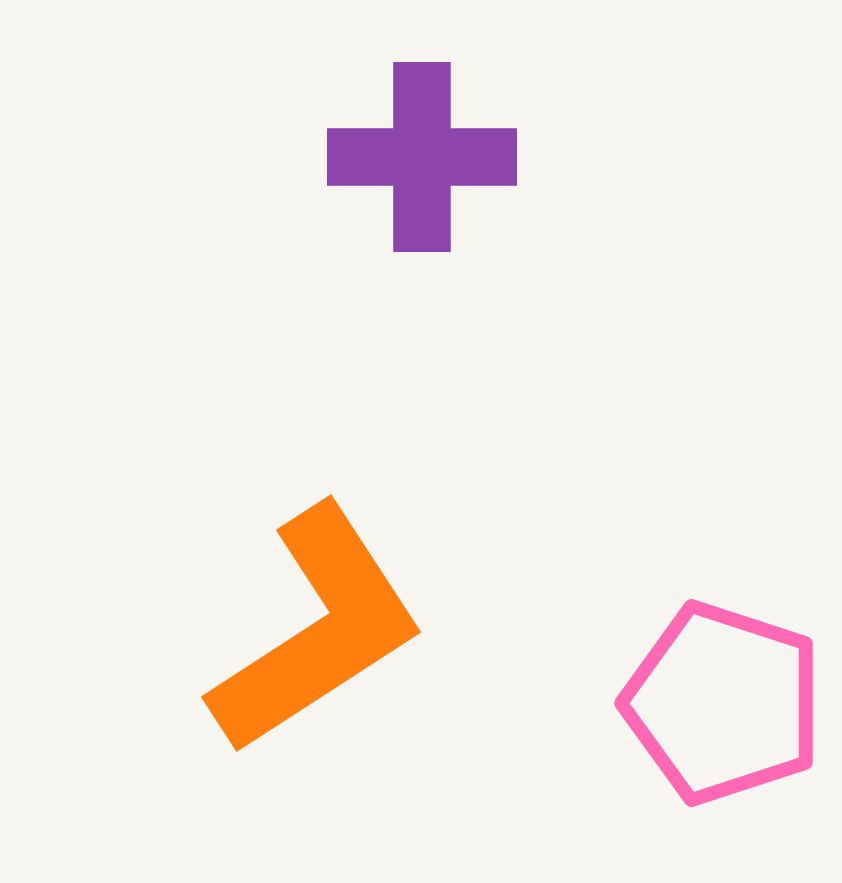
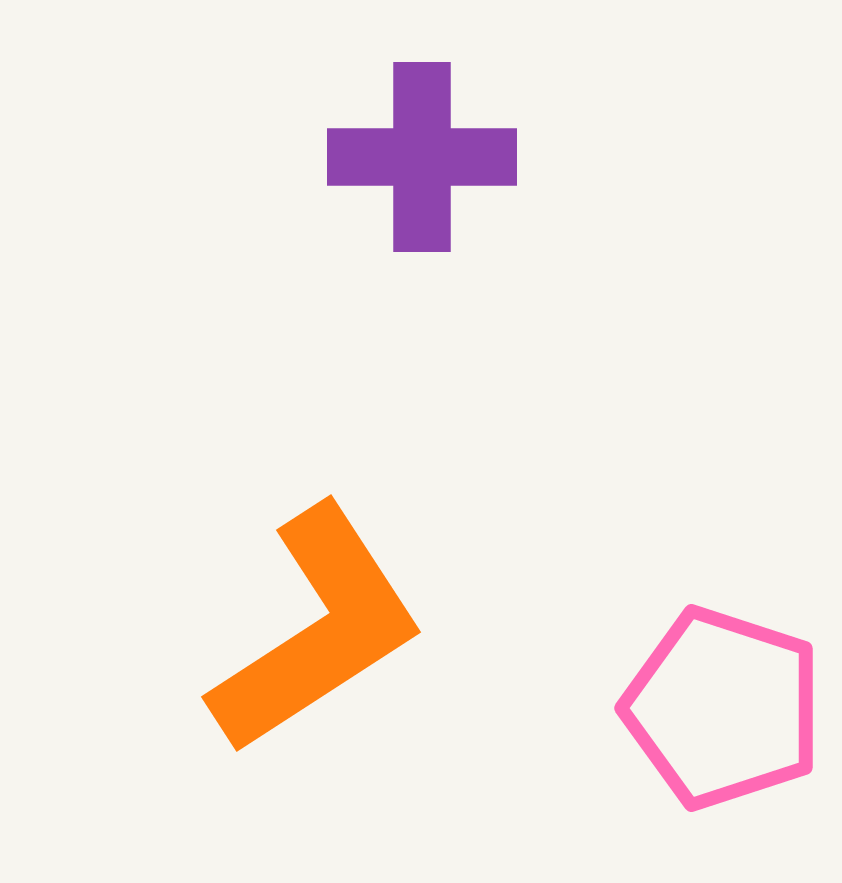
pink pentagon: moved 5 px down
